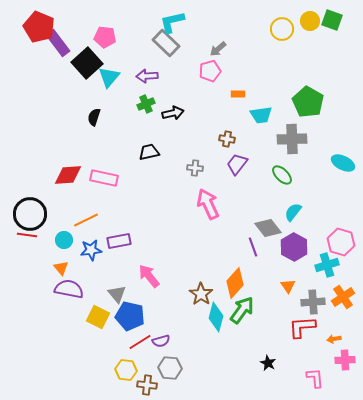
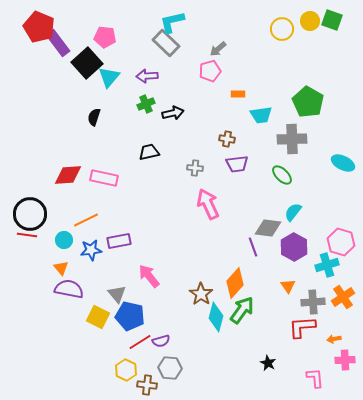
purple trapezoid at (237, 164): rotated 135 degrees counterclockwise
gray diamond at (268, 228): rotated 44 degrees counterclockwise
yellow hexagon at (126, 370): rotated 20 degrees clockwise
